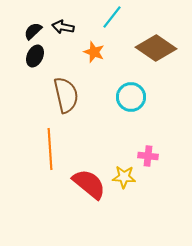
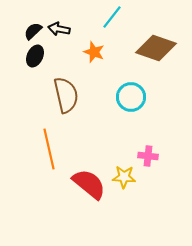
black arrow: moved 4 px left, 2 px down
brown diamond: rotated 15 degrees counterclockwise
orange line: moved 1 px left; rotated 9 degrees counterclockwise
